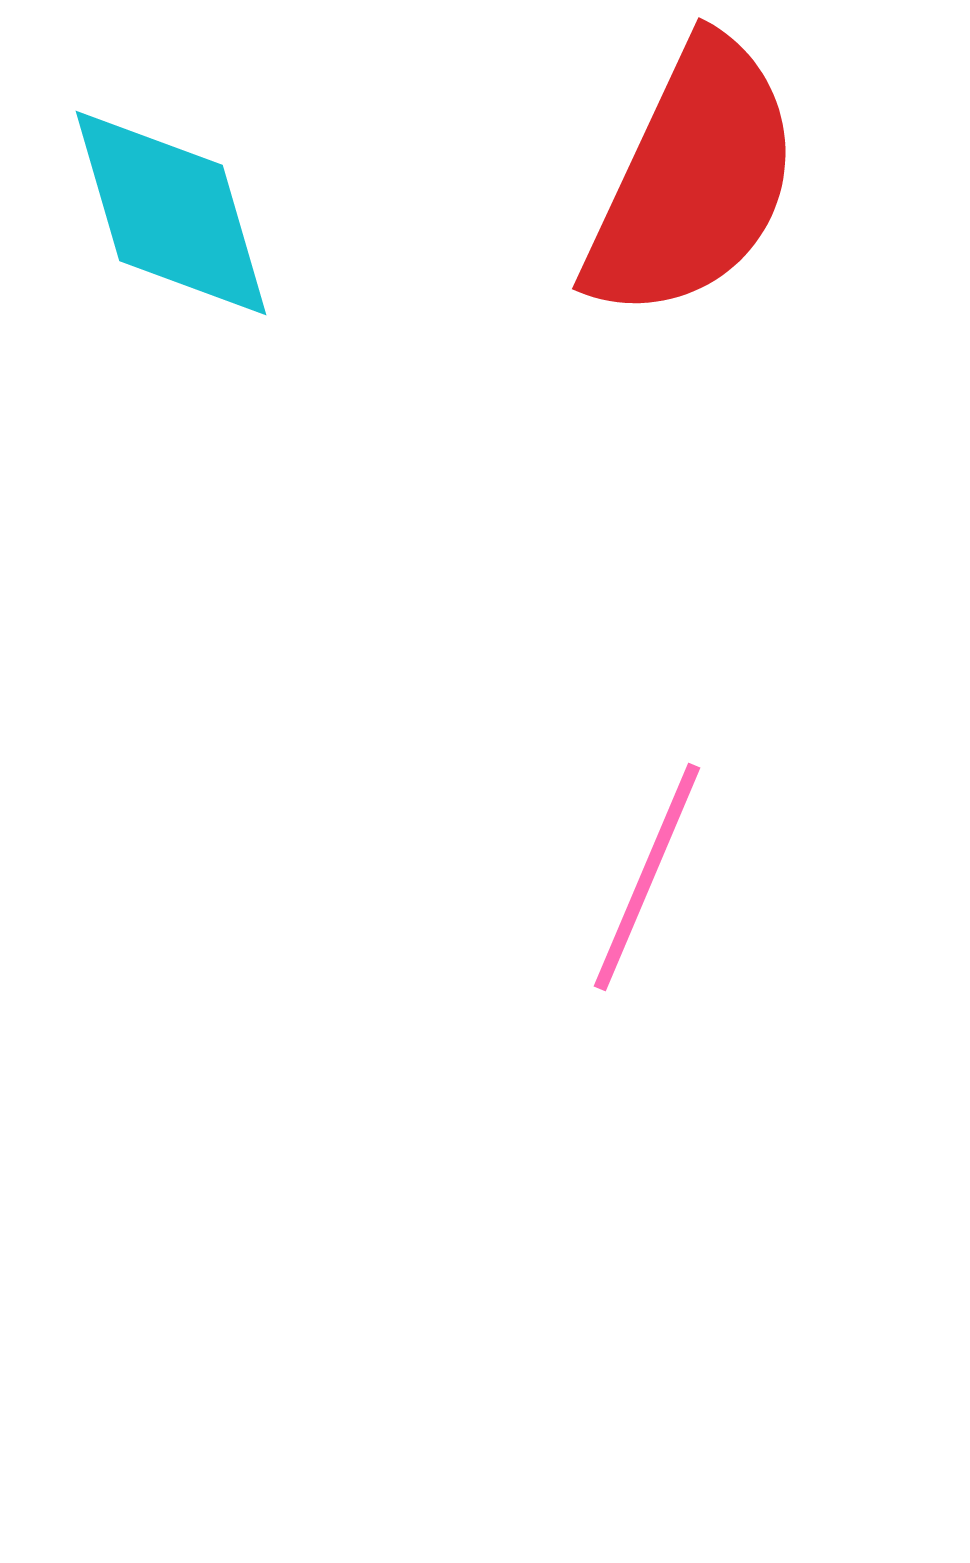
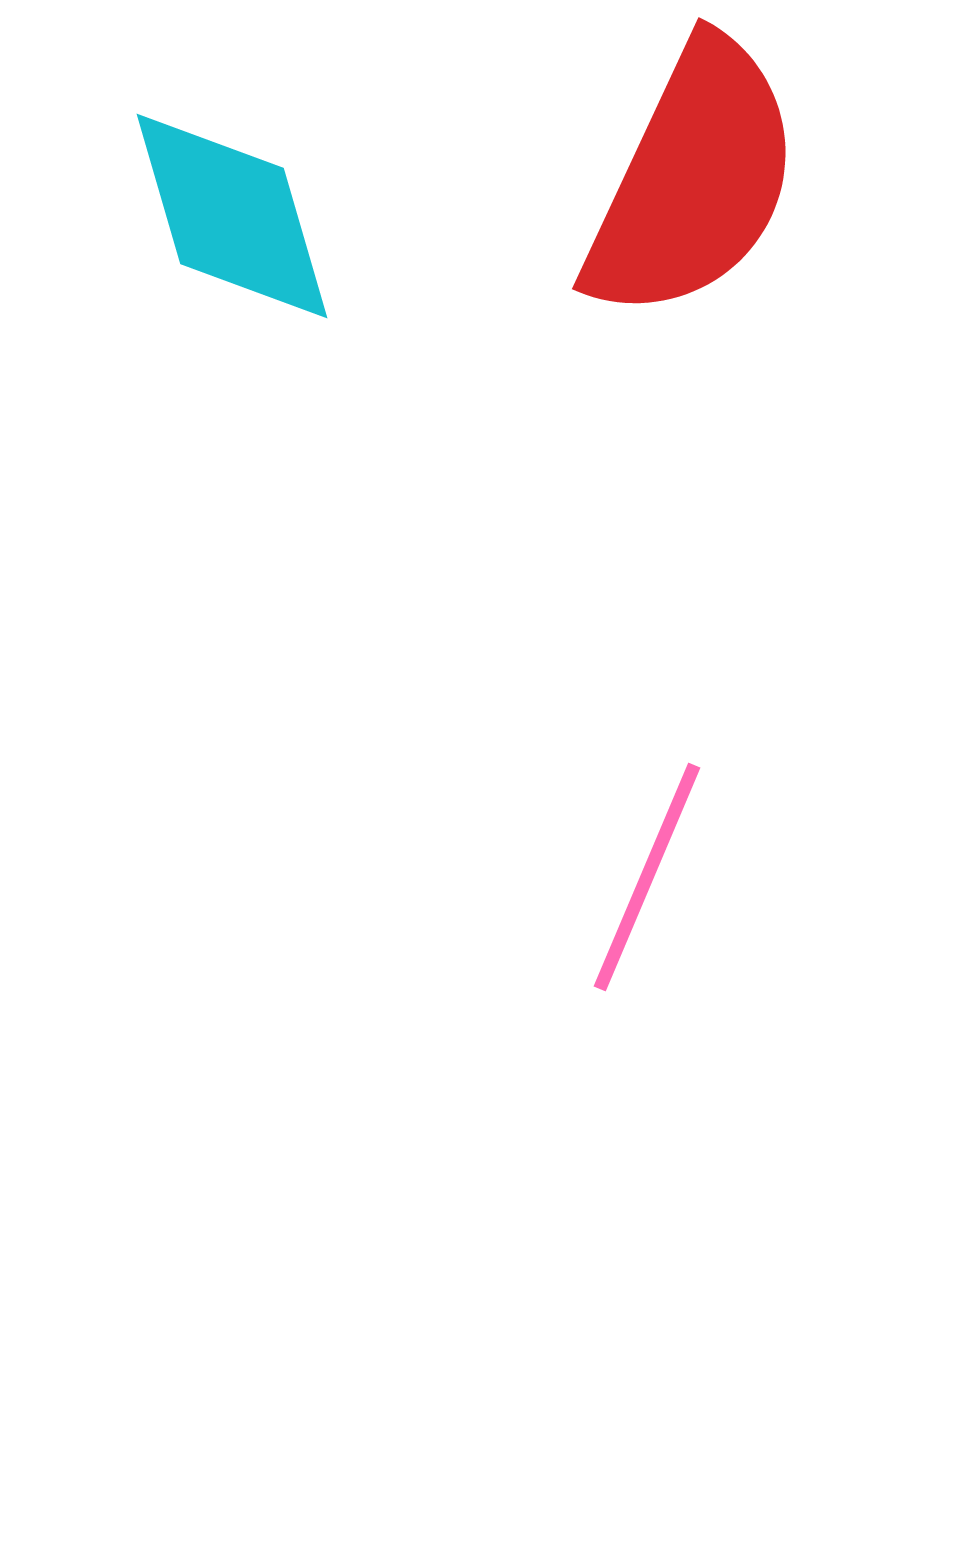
cyan diamond: moved 61 px right, 3 px down
